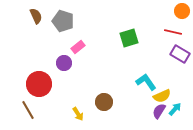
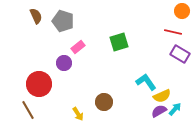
green square: moved 10 px left, 4 px down
purple semicircle: rotated 28 degrees clockwise
